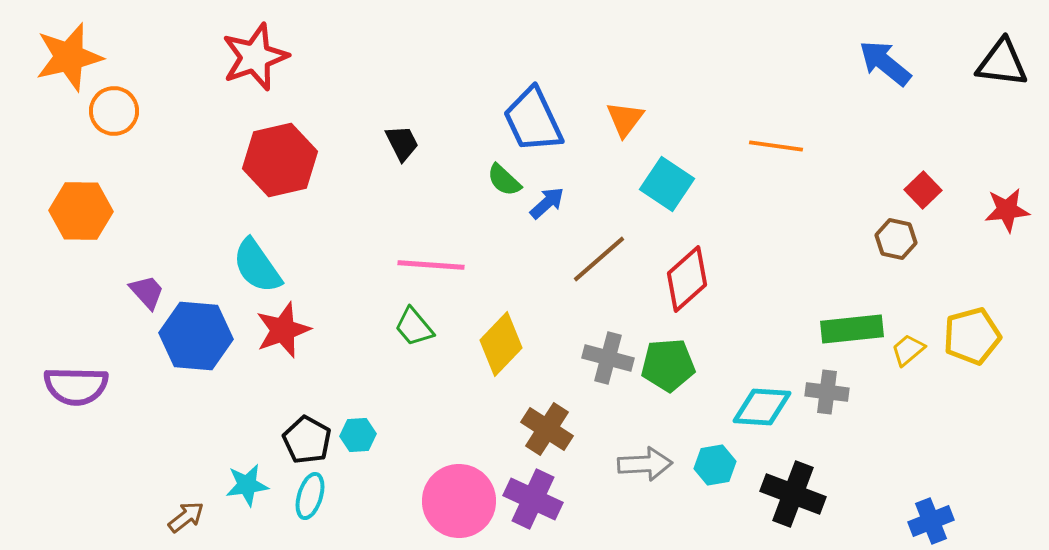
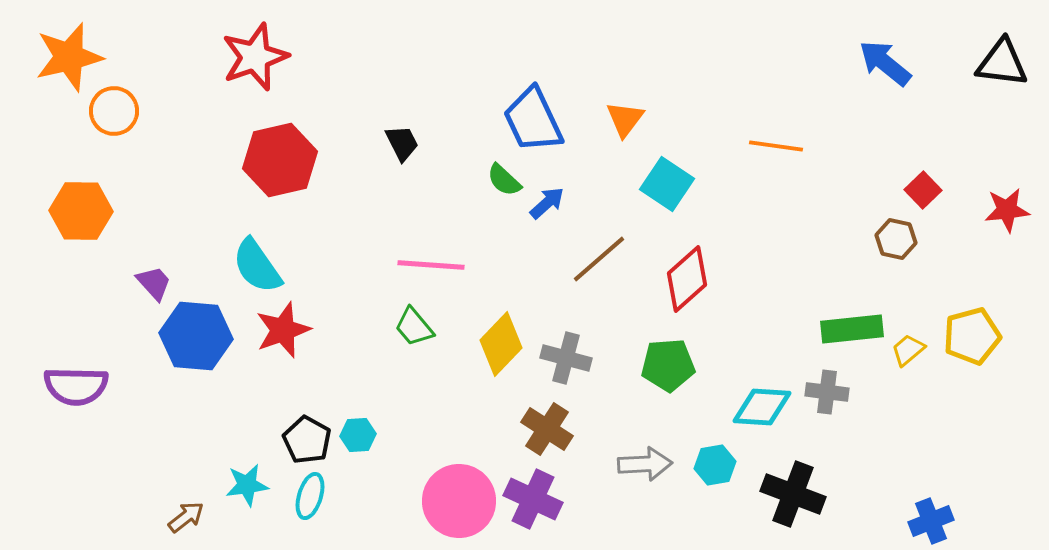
purple trapezoid at (147, 292): moved 7 px right, 9 px up
gray cross at (608, 358): moved 42 px left
